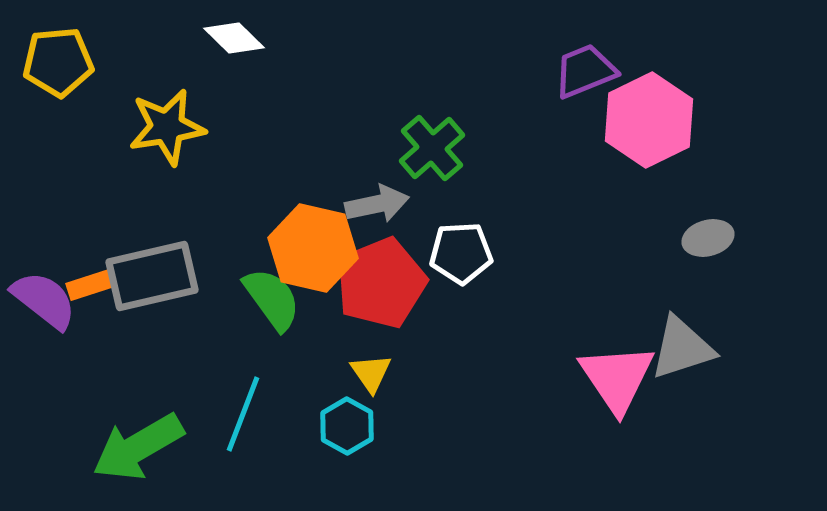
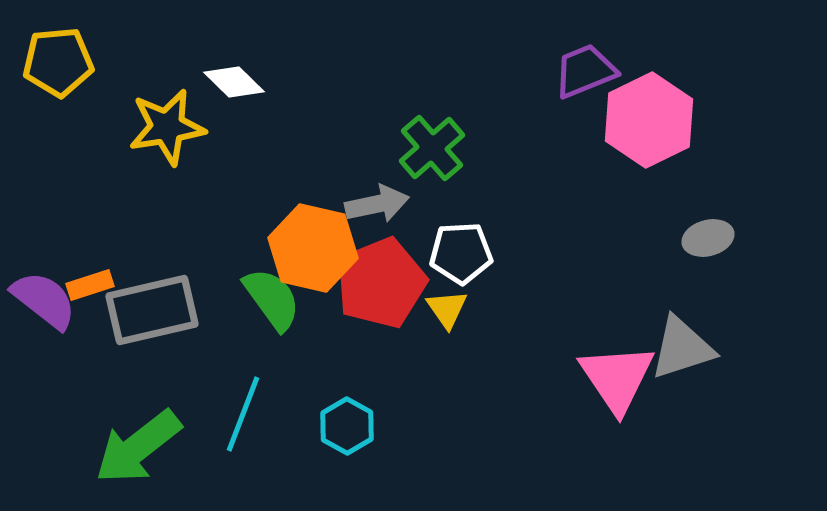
white diamond: moved 44 px down
gray rectangle: moved 34 px down
yellow triangle: moved 76 px right, 64 px up
green arrow: rotated 8 degrees counterclockwise
